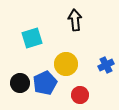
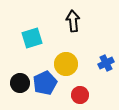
black arrow: moved 2 px left, 1 px down
blue cross: moved 2 px up
